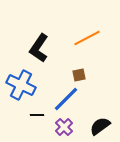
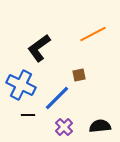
orange line: moved 6 px right, 4 px up
black L-shape: rotated 20 degrees clockwise
blue line: moved 9 px left, 1 px up
black line: moved 9 px left
black semicircle: rotated 30 degrees clockwise
